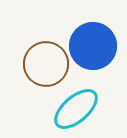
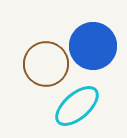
cyan ellipse: moved 1 px right, 3 px up
